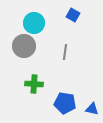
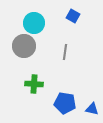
blue square: moved 1 px down
